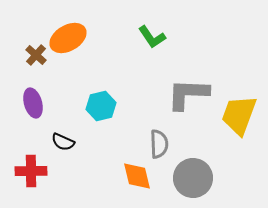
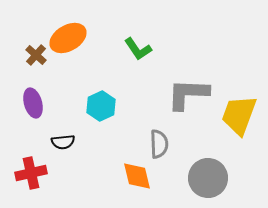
green L-shape: moved 14 px left, 12 px down
cyan hexagon: rotated 12 degrees counterclockwise
black semicircle: rotated 30 degrees counterclockwise
red cross: moved 2 px down; rotated 12 degrees counterclockwise
gray circle: moved 15 px right
